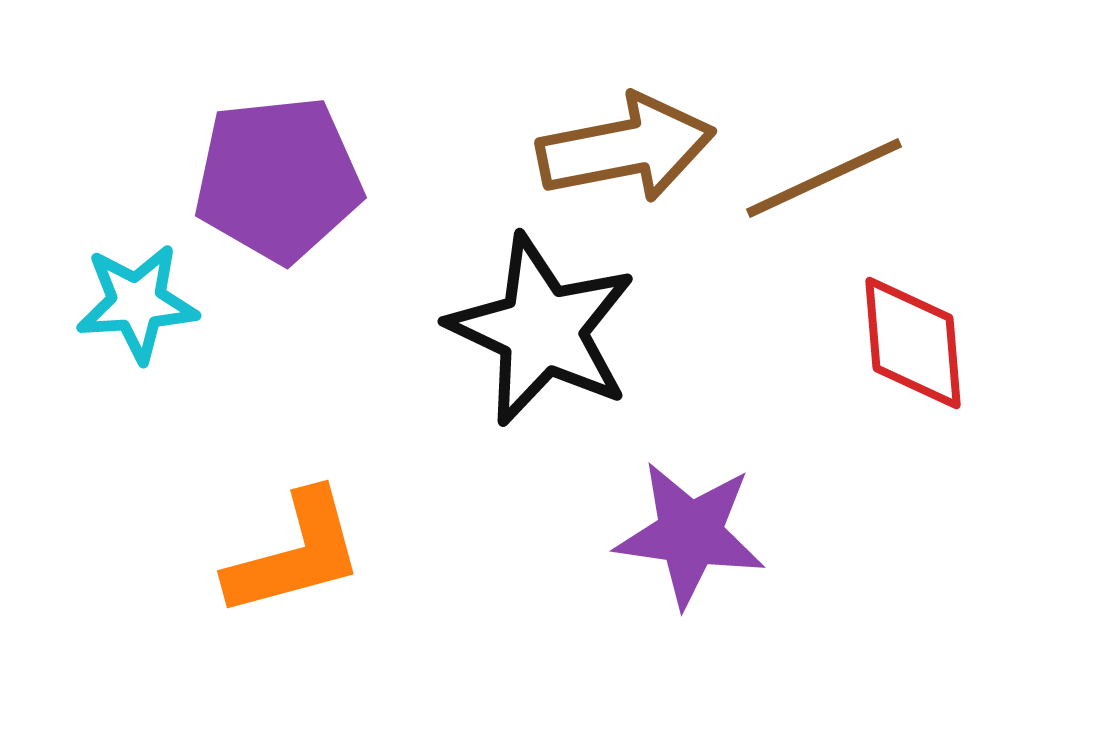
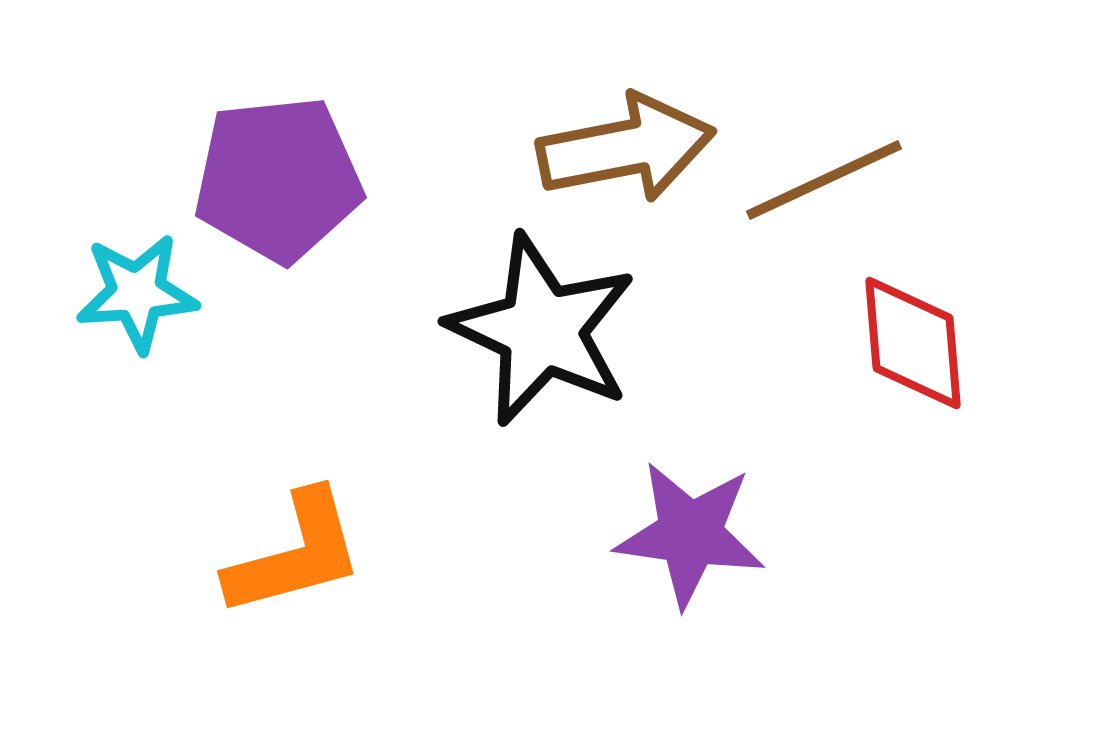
brown line: moved 2 px down
cyan star: moved 10 px up
